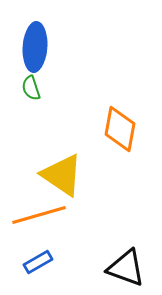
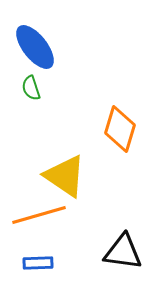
blue ellipse: rotated 42 degrees counterclockwise
orange diamond: rotated 6 degrees clockwise
yellow triangle: moved 3 px right, 1 px down
blue rectangle: moved 1 px down; rotated 28 degrees clockwise
black triangle: moved 3 px left, 16 px up; rotated 12 degrees counterclockwise
